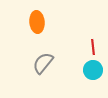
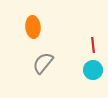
orange ellipse: moved 4 px left, 5 px down
red line: moved 2 px up
